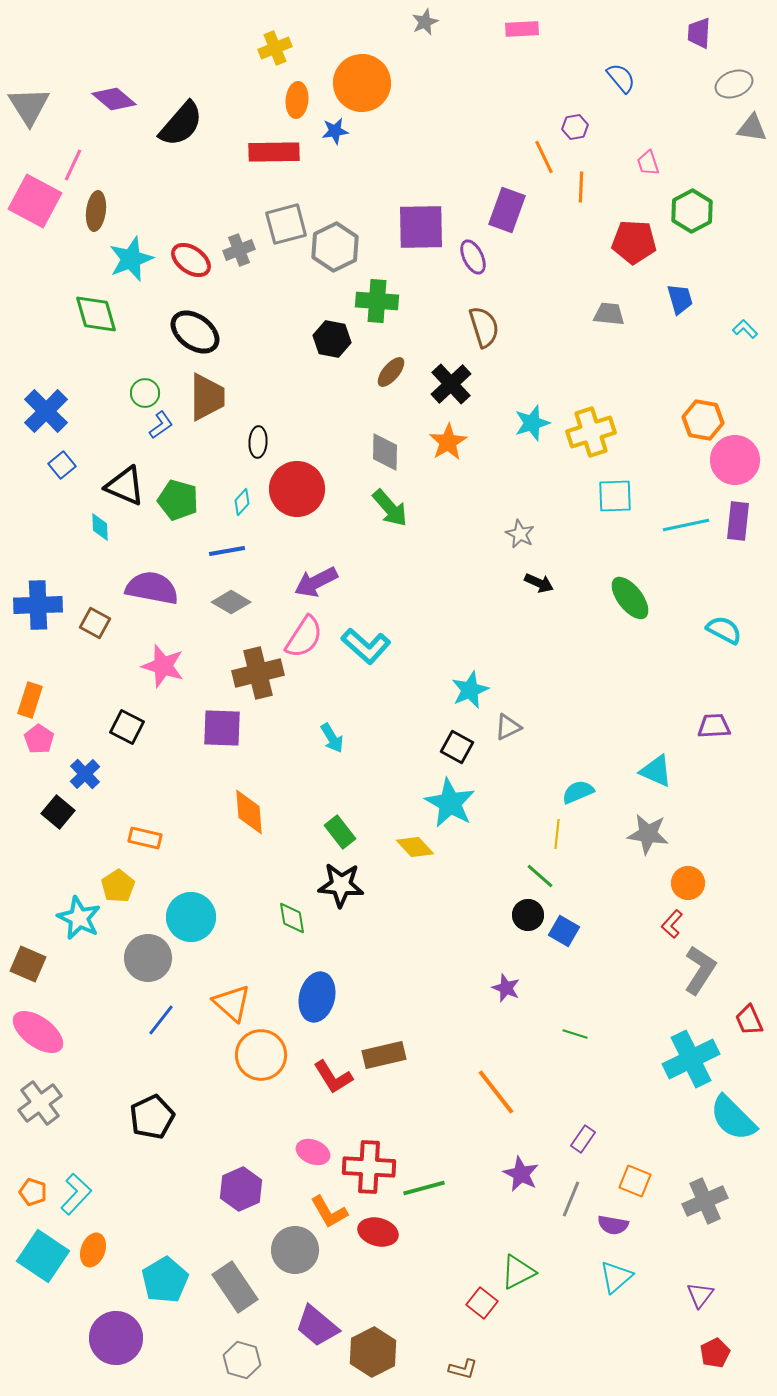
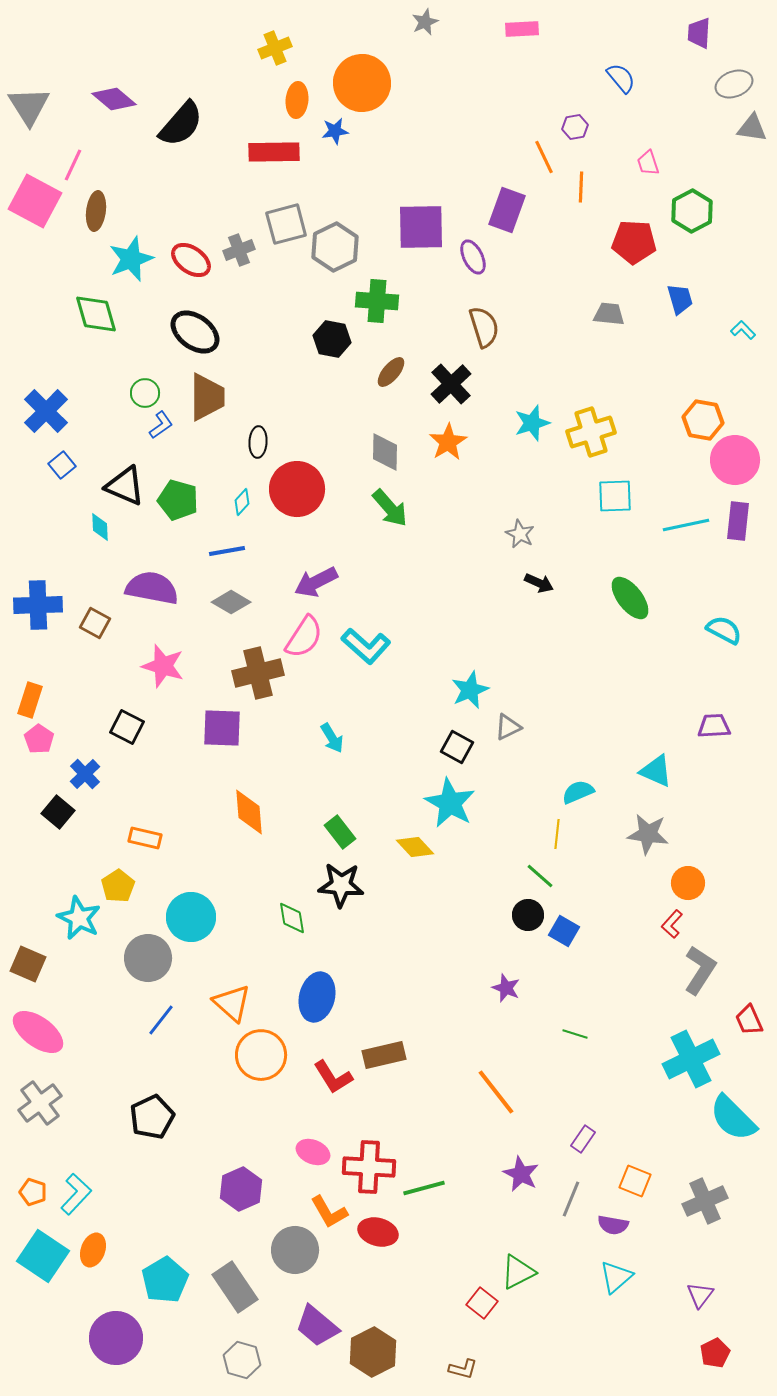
cyan L-shape at (745, 329): moved 2 px left, 1 px down
